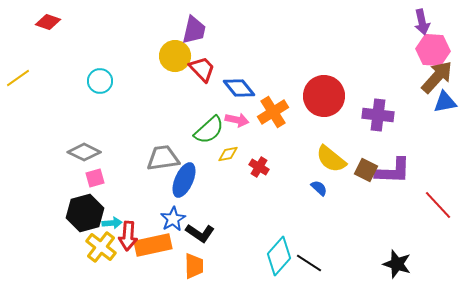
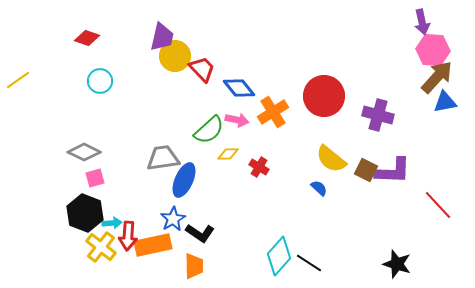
red diamond: moved 39 px right, 16 px down
purple trapezoid: moved 32 px left, 7 px down
yellow line: moved 2 px down
purple cross: rotated 8 degrees clockwise
yellow diamond: rotated 10 degrees clockwise
black hexagon: rotated 24 degrees counterclockwise
